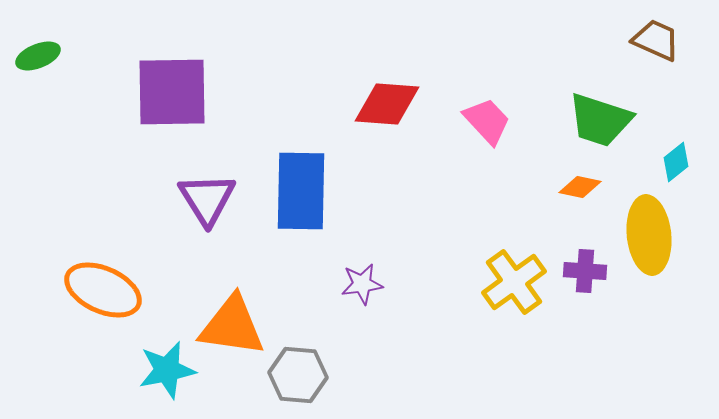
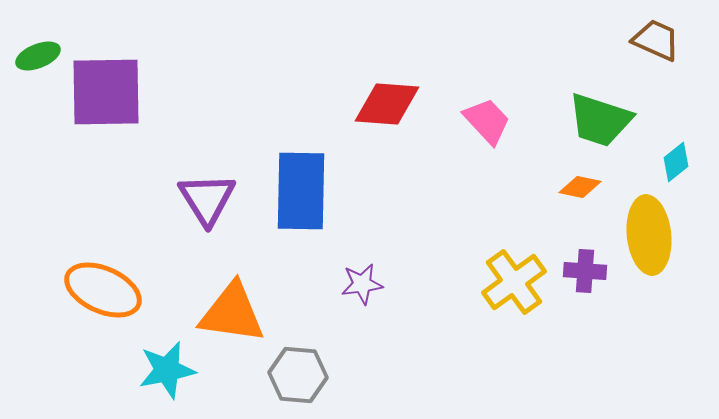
purple square: moved 66 px left
orange triangle: moved 13 px up
